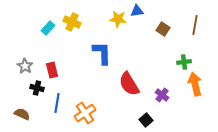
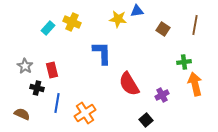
purple cross: rotated 24 degrees clockwise
